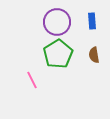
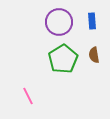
purple circle: moved 2 px right
green pentagon: moved 5 px right, 5 px down
pink line: moved 4 px left, 16 px down
